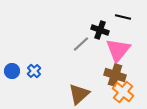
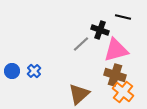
pink triangle: moved 2 px left; rotated 36 degrees clockwise
